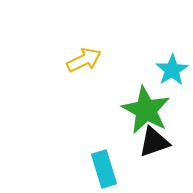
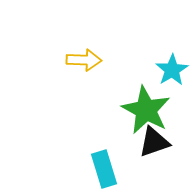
yellow arrow: rotated 28 degrees clockwise
